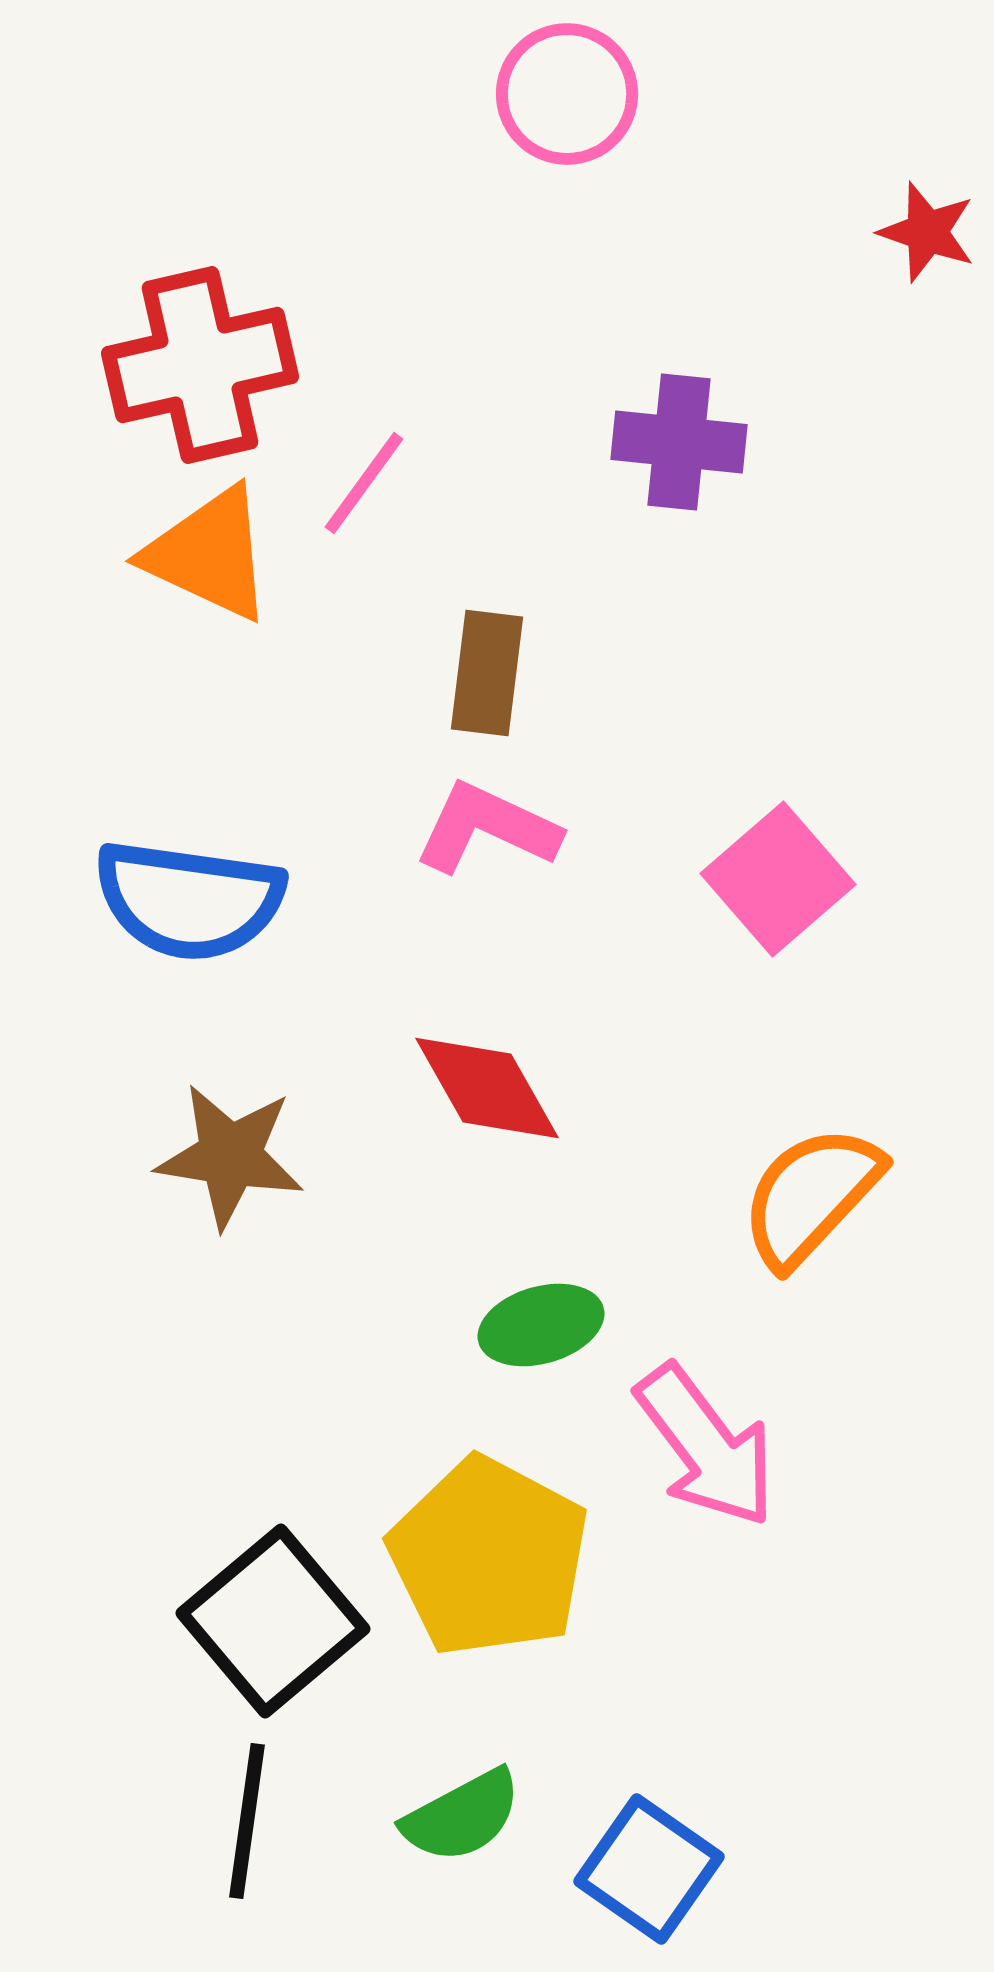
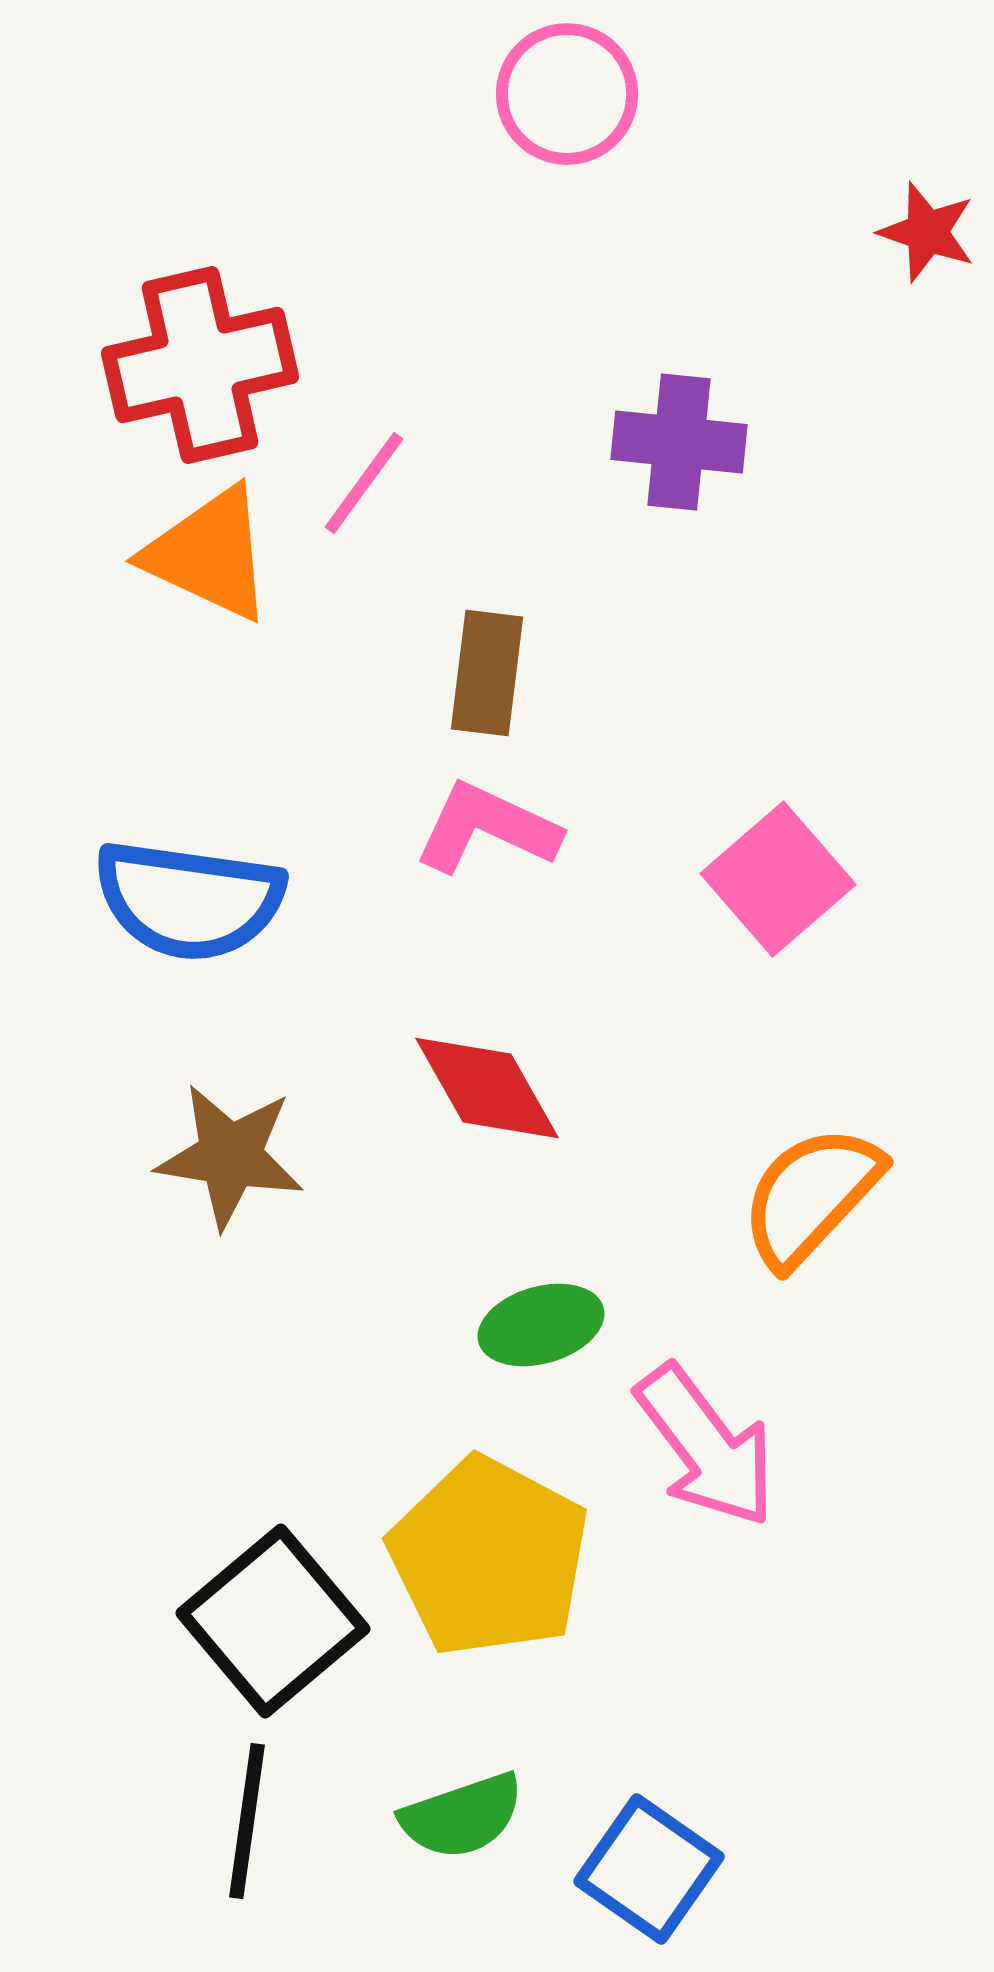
green semicircle: rotated 9 degrees clockwise
